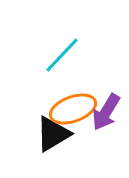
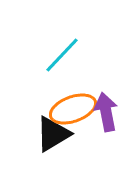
purple arrow: rotated 138 degrees clockwise
